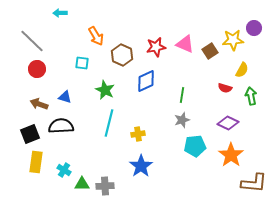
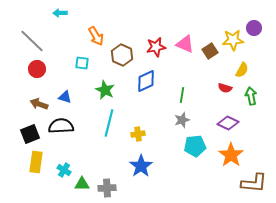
gray cross: moved 2 px right, 2 px down
